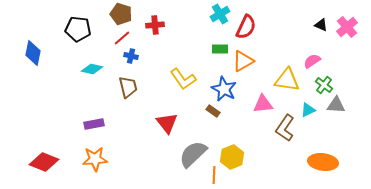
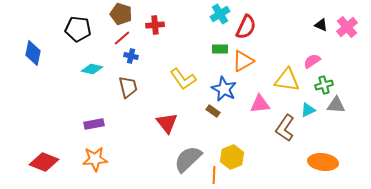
green cross: rotated 36 degrees clockwise
pink triangle: moved 3 px left
gray semicircle: moved 5 px left, 5 px down
